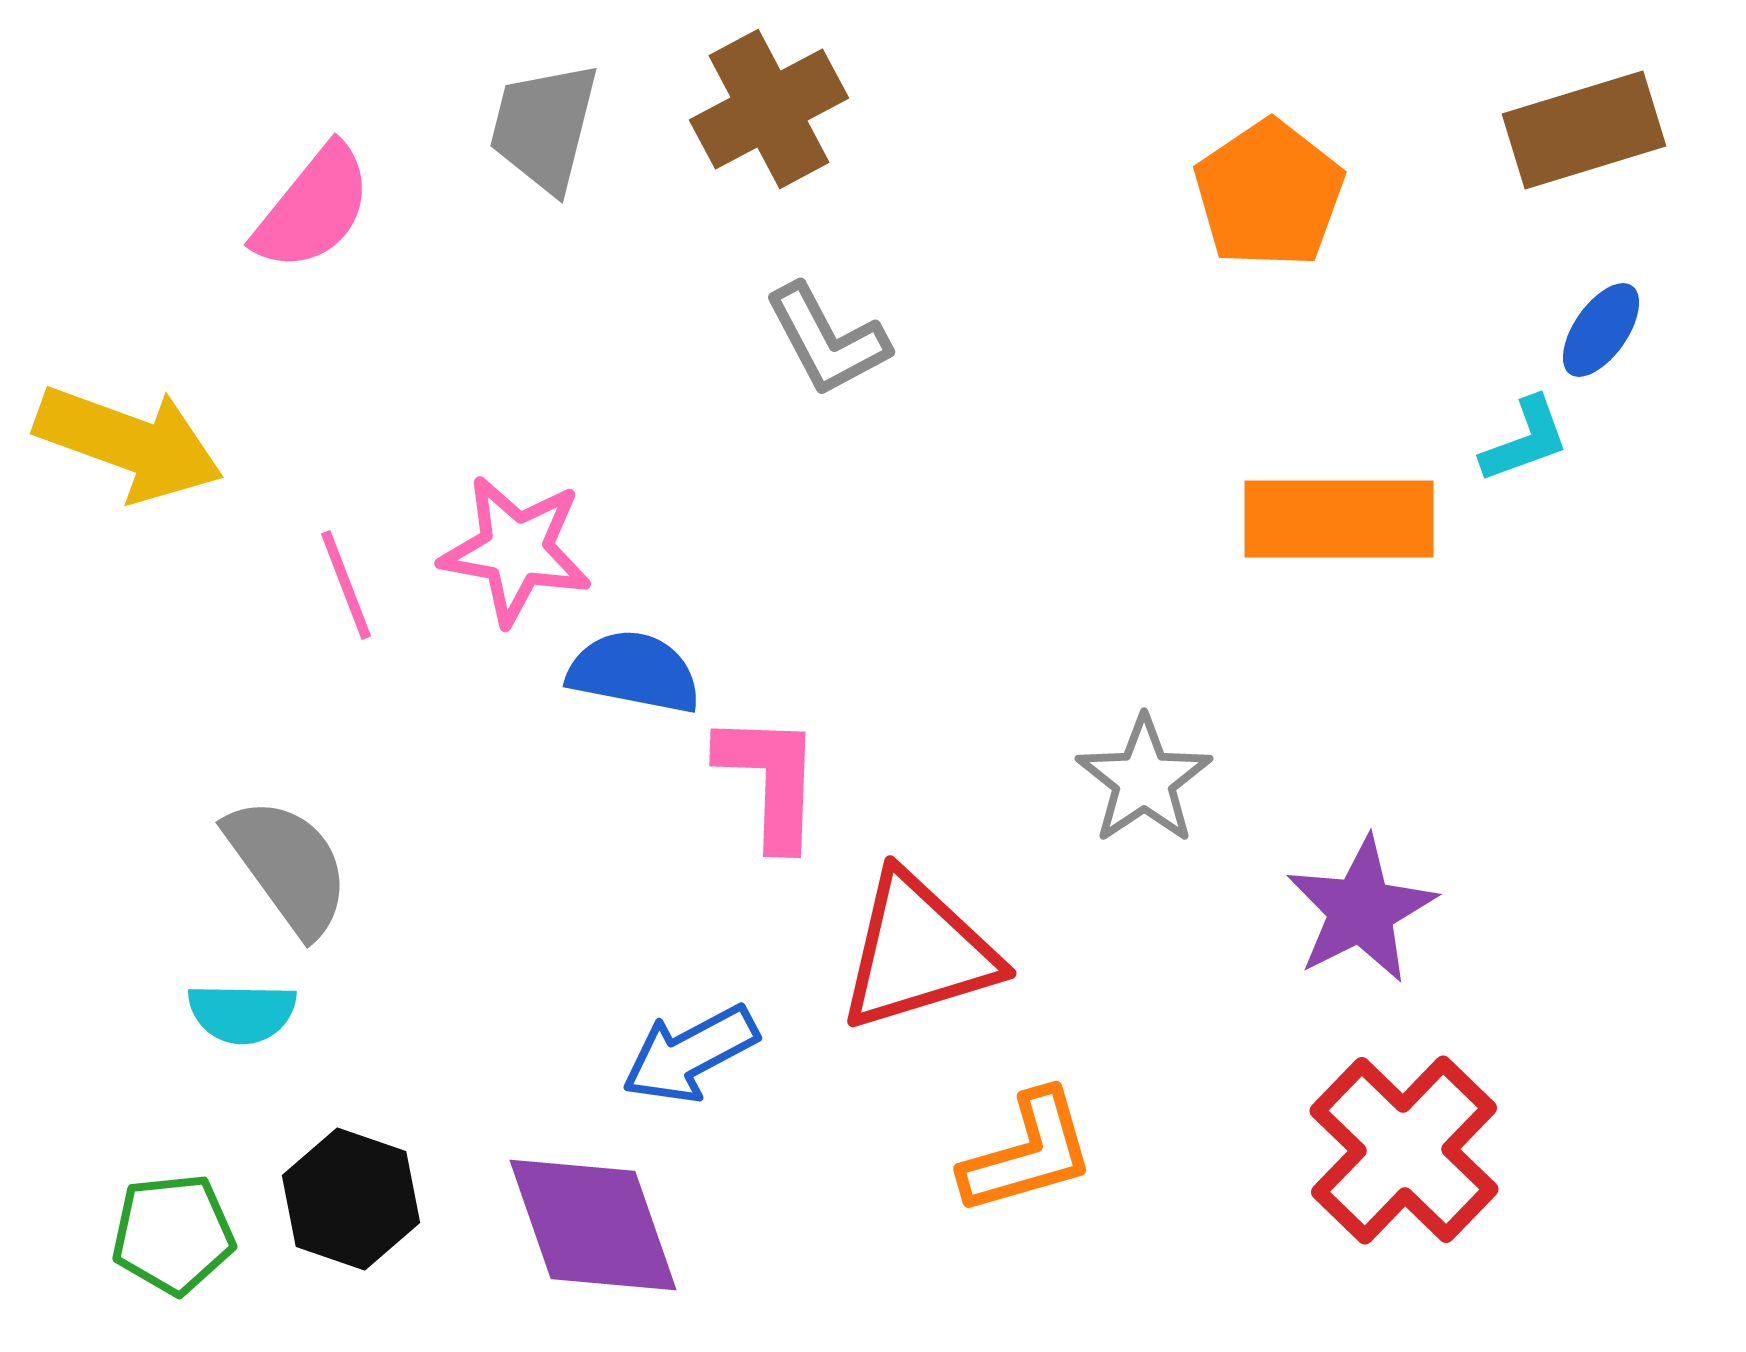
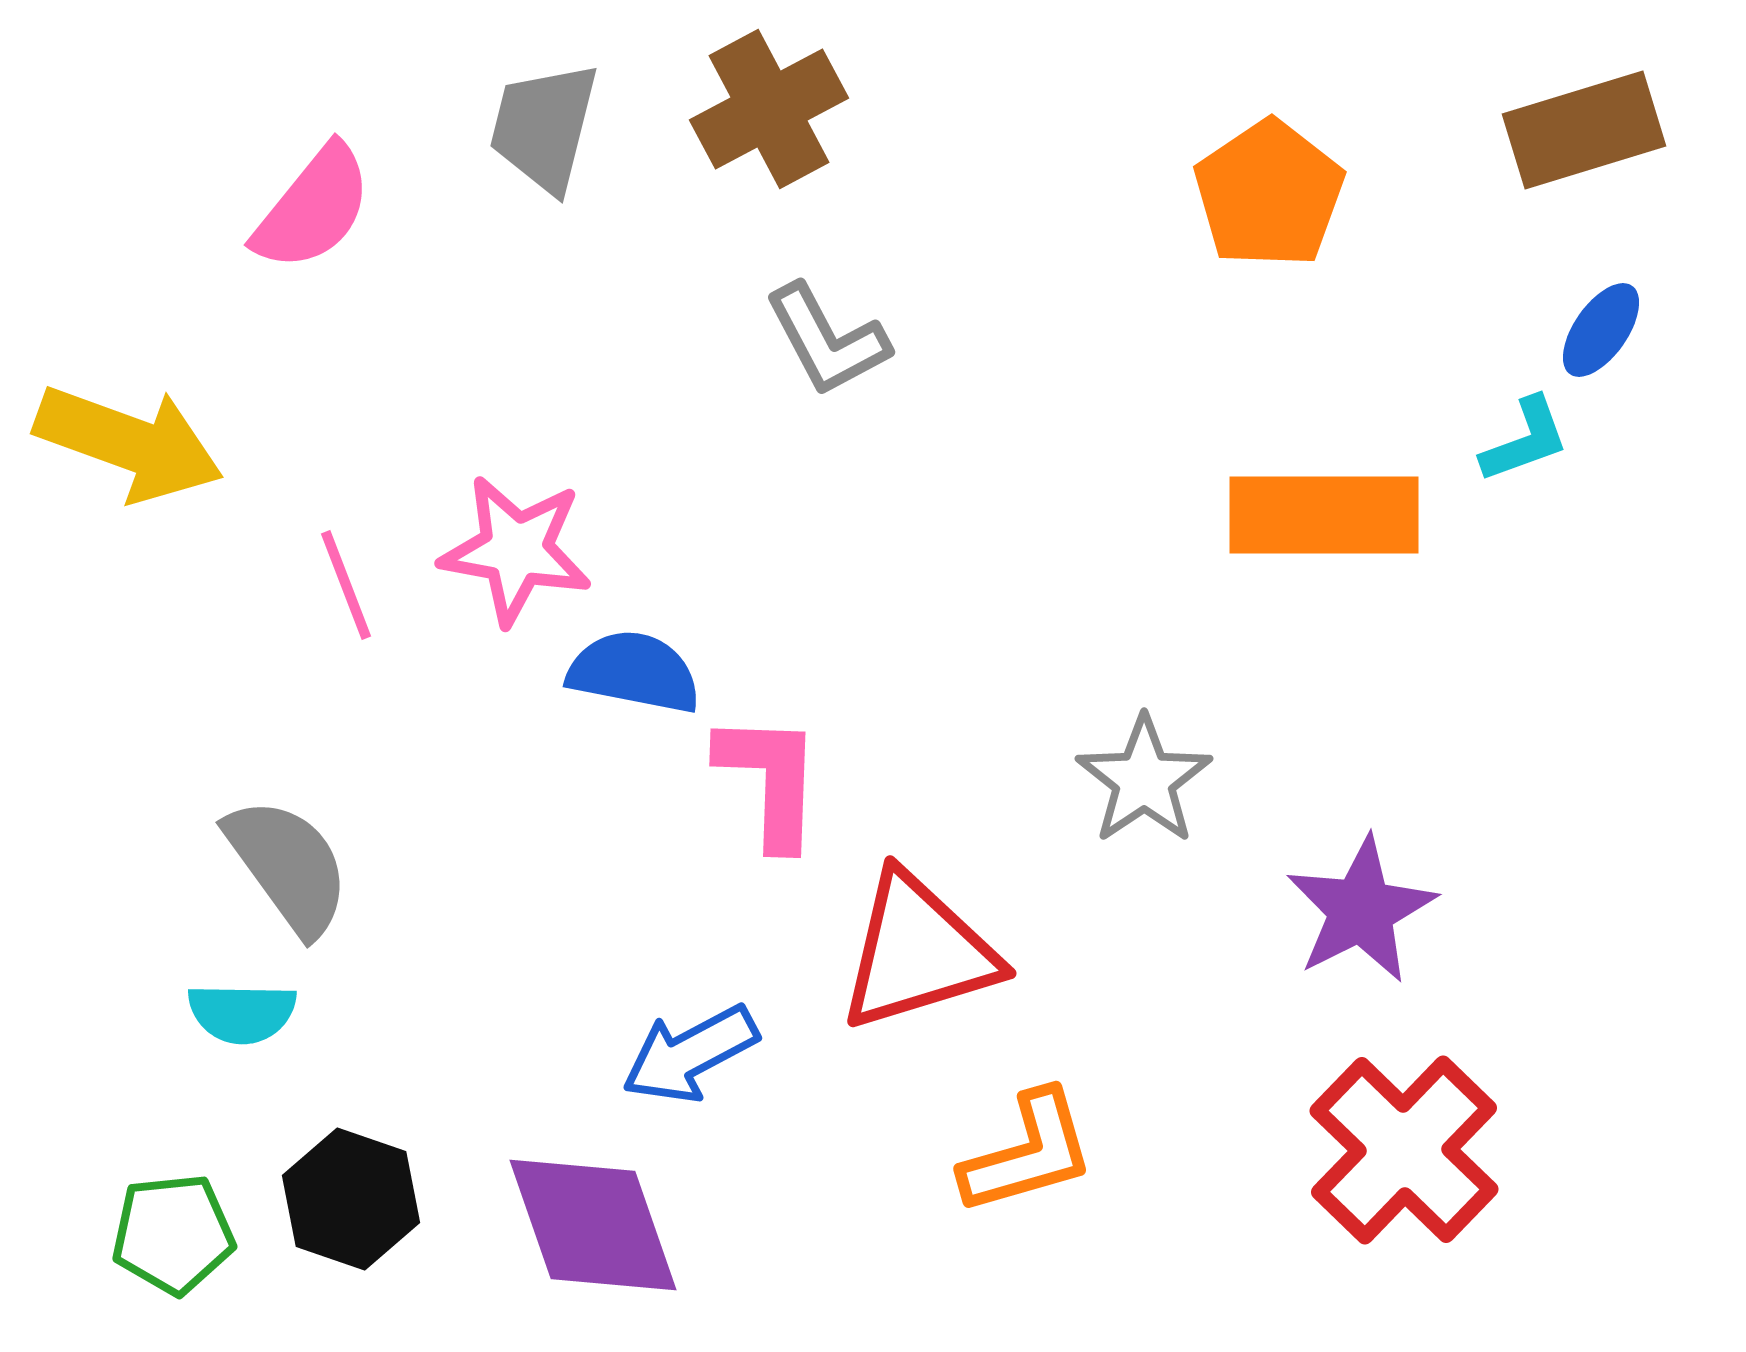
orange rectangle: moved 15 px left, 4 px up
